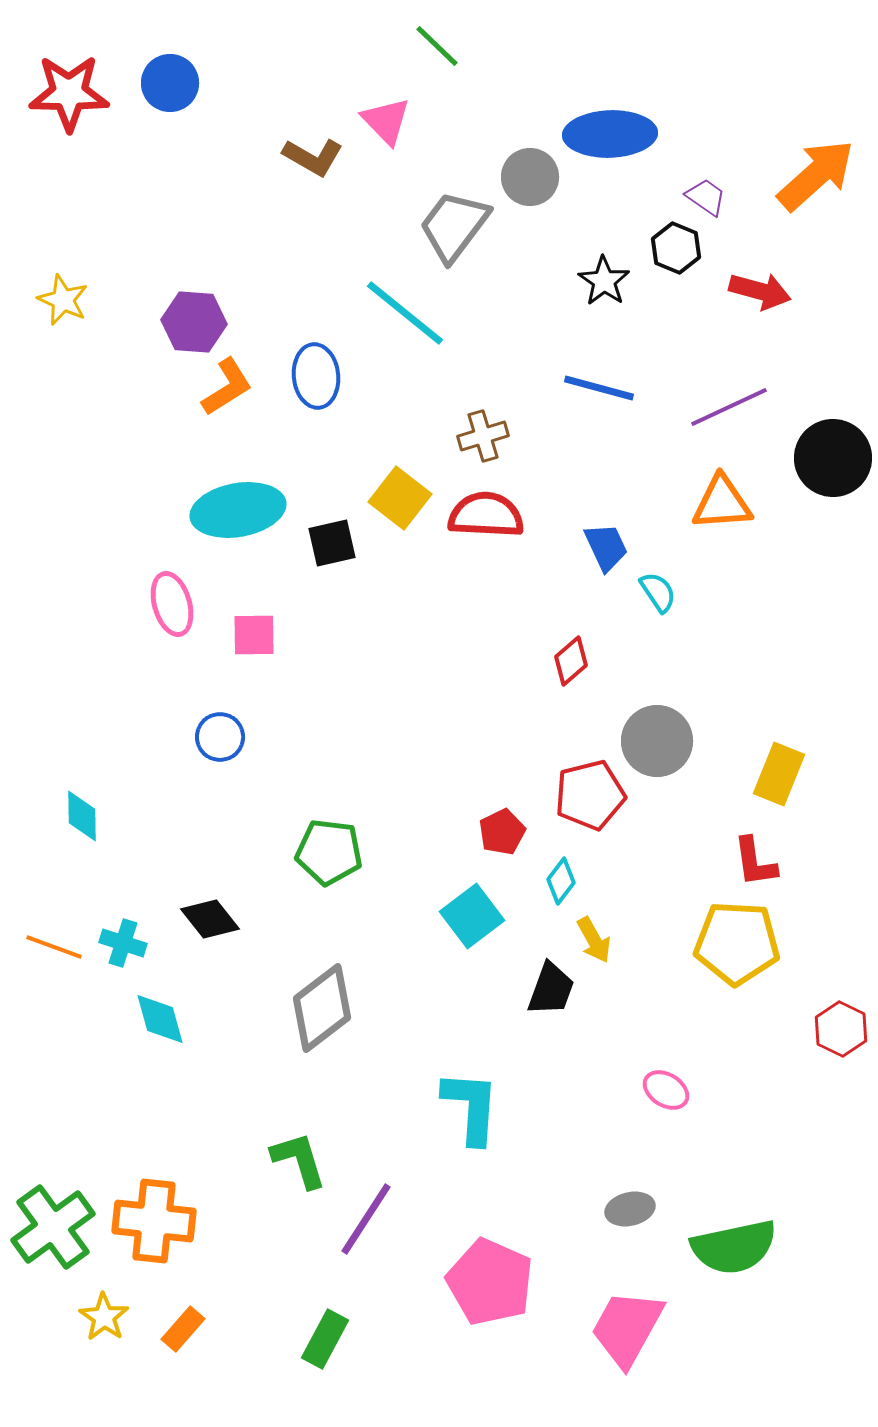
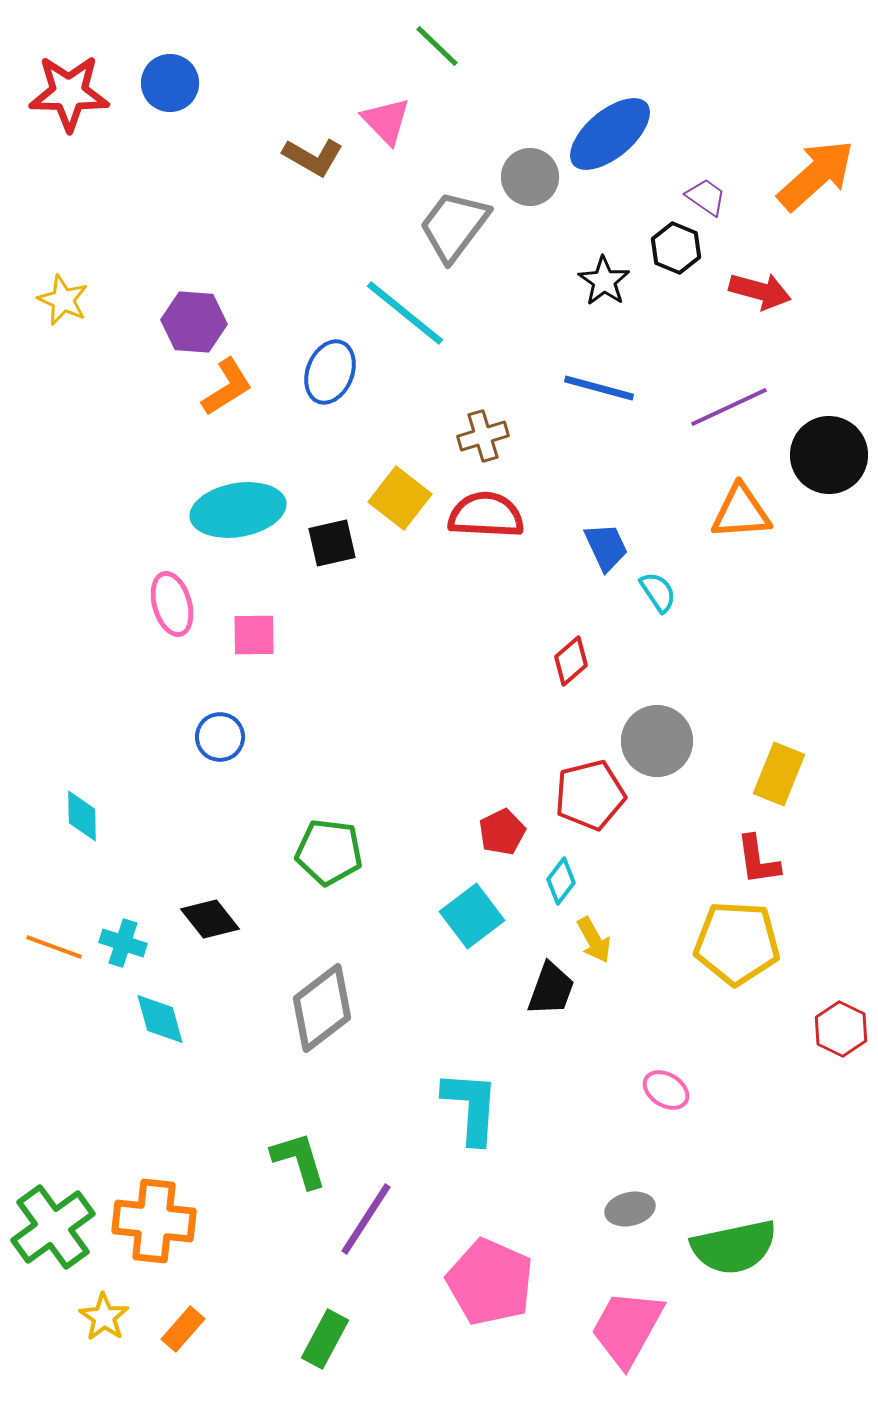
blue ellipse at (610, 134): rotated 38 degrees counterclockwise
blue ellipse at (316, 376): moved 14 px right, 4 px up; rotated 28 degrees clockwise
black circle at (833, 458): moved 4 px left, 3 px up
orange triangle at (722, 503): moved 19 px right, 9 px down
red L-shape at (755, 862): moved 3 px right, 2 px up
